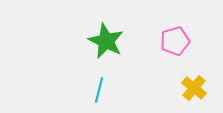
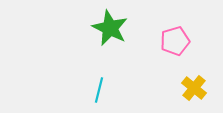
green star: moved 4 px right, 13 px up
